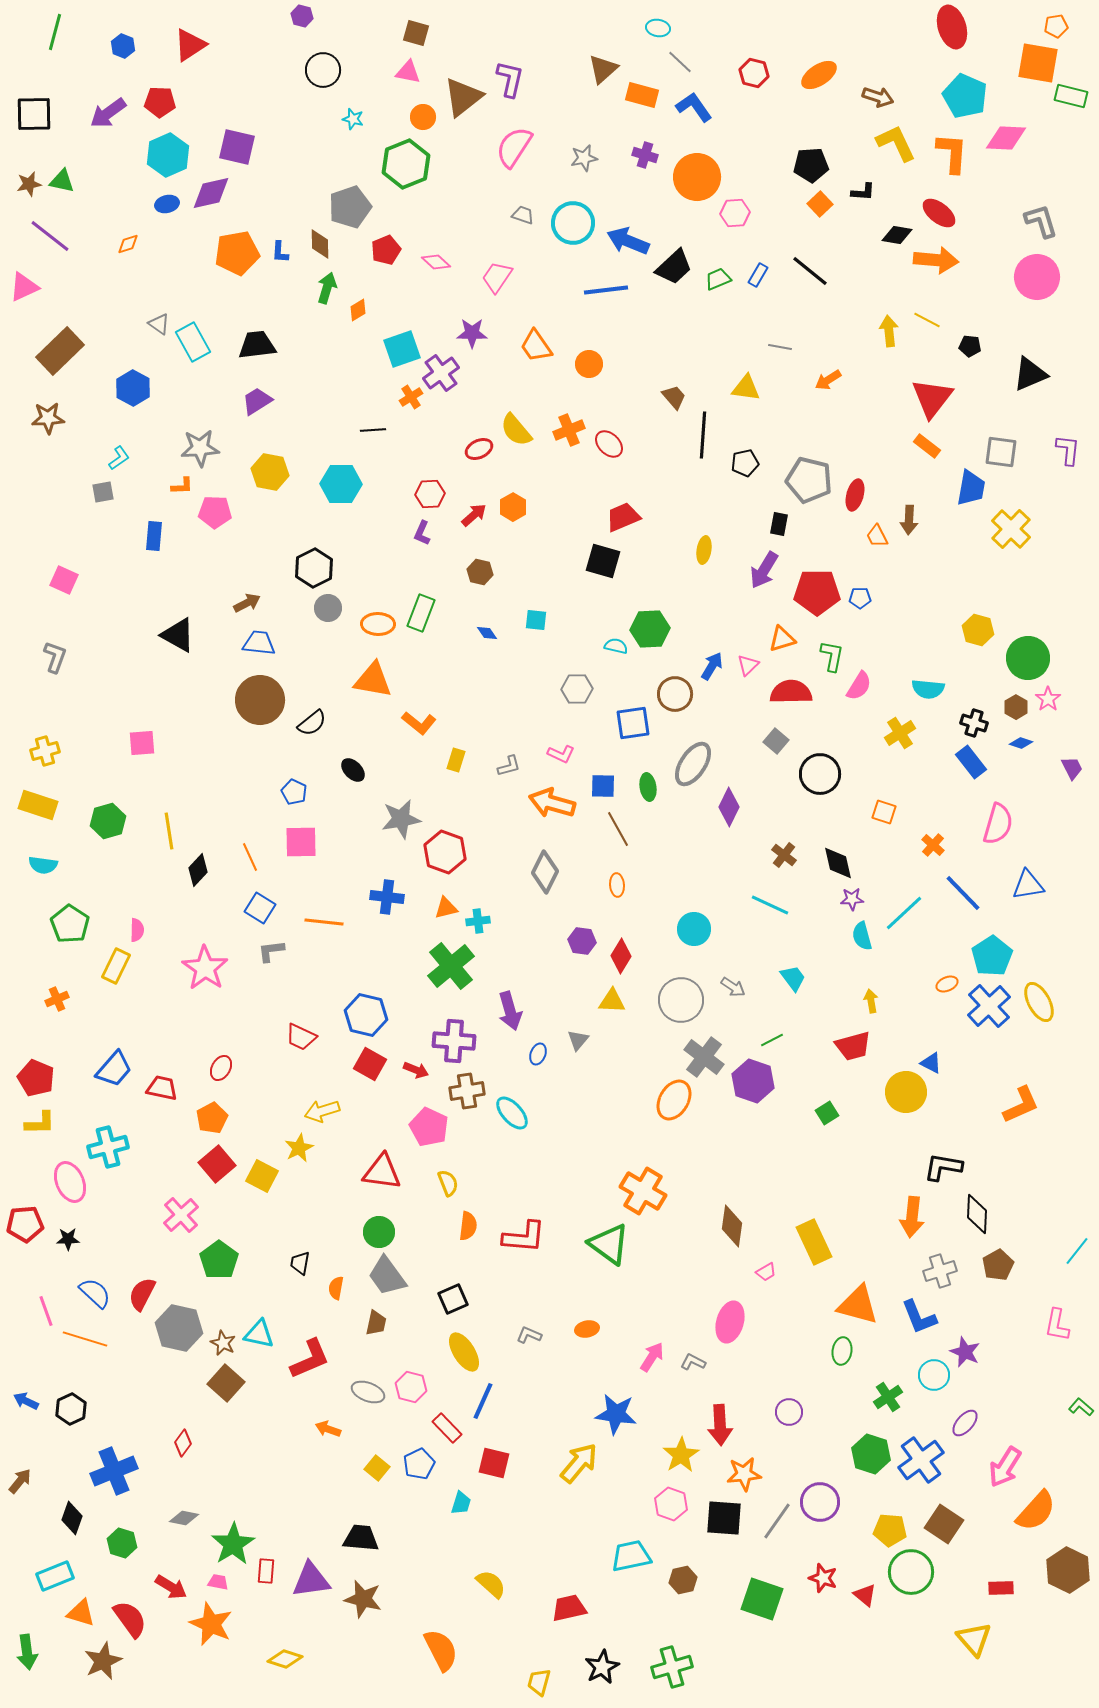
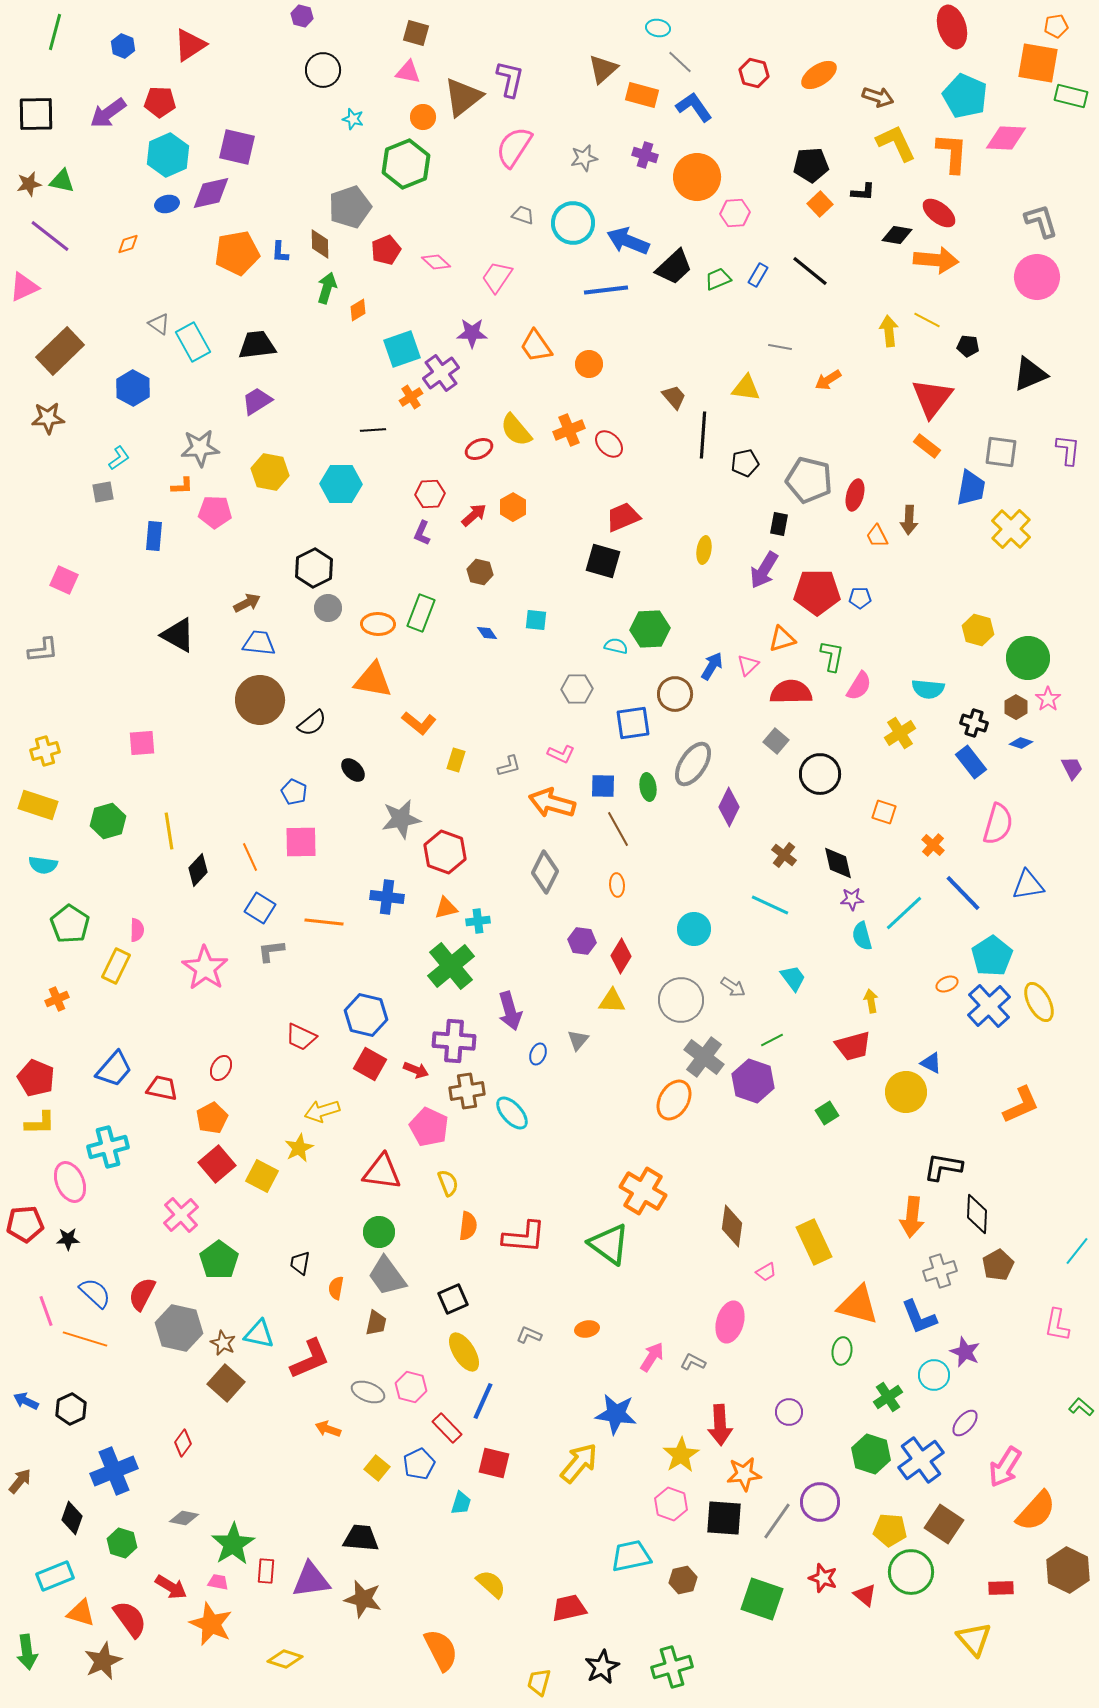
black square at (34, 114): moved 2 px right
black pentagon at (970, 346): moved 2 px left
gray L-shape at (55, 657): moved 12 px left, 7 px up; rotated 64 degrees clockwise
